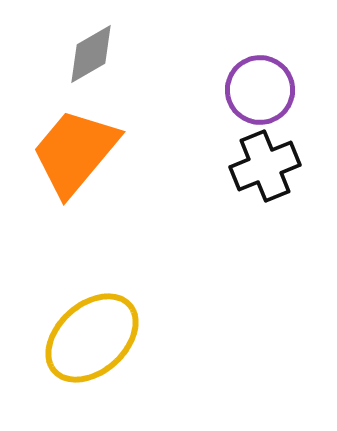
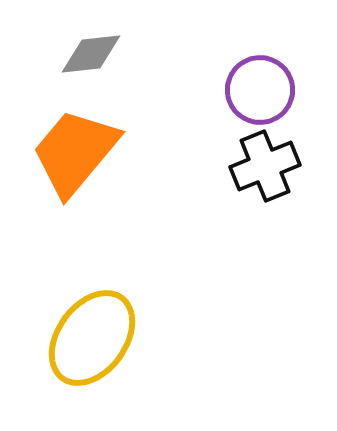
gray diamond: rotated 24 degrees clockwise
yellow ellipse: rotated 12 degrees counterclockwise
